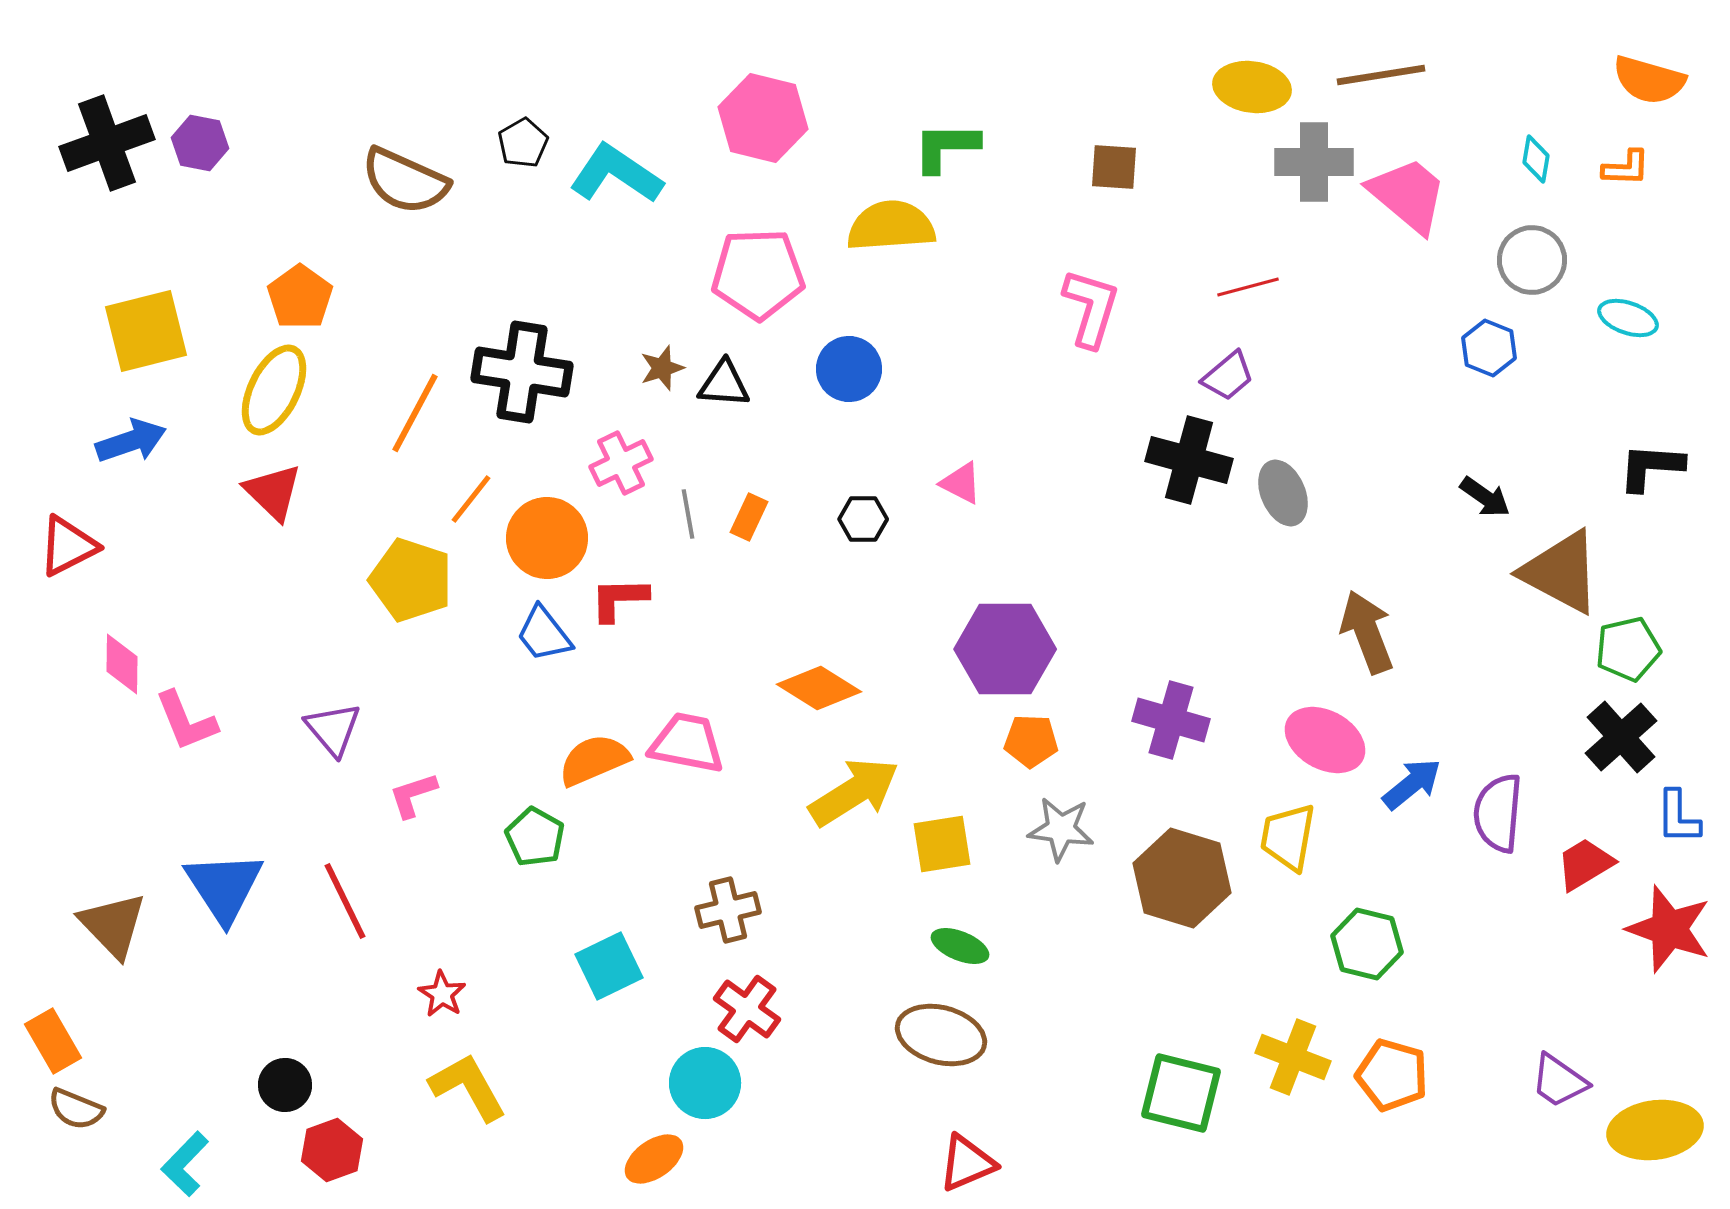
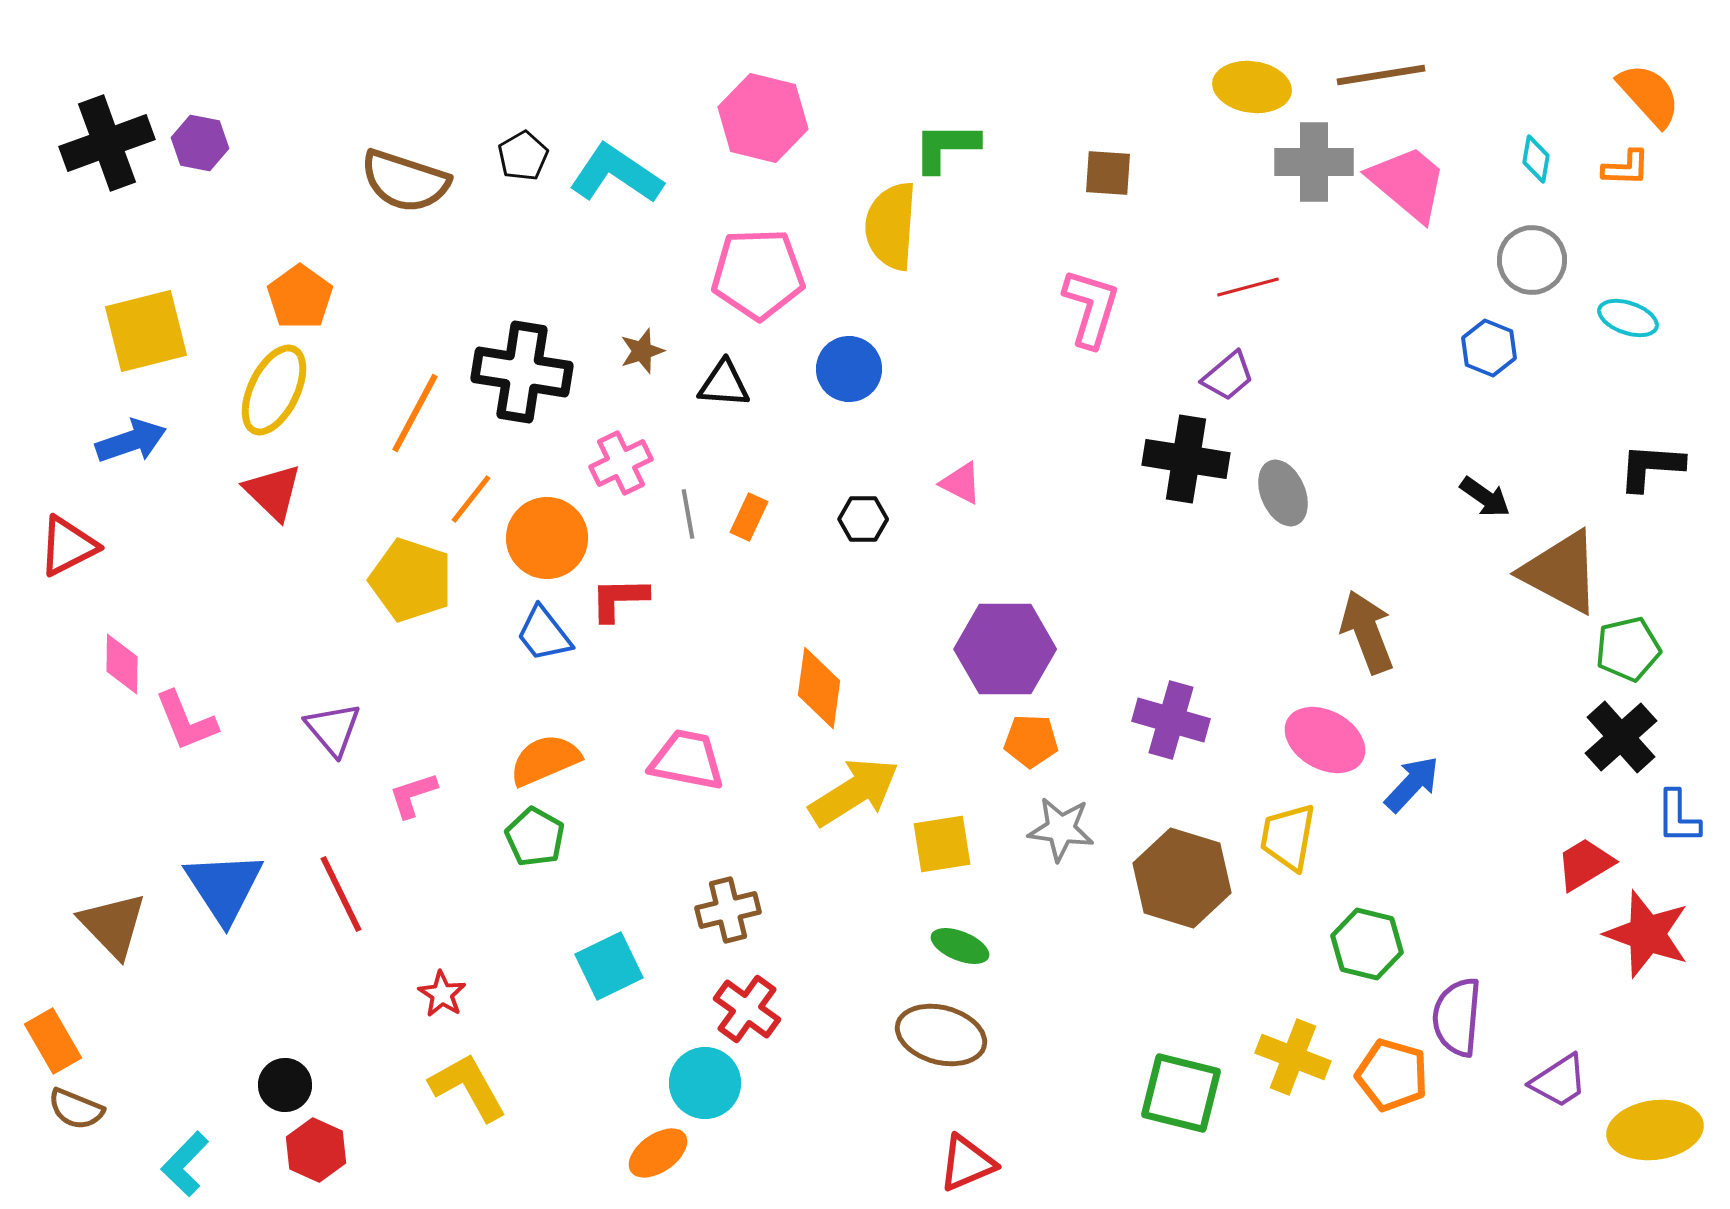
orange semicircle at (1649, 80): moved 15 px down; rotated 148 degrees counterclockwise
black pentagon at (523, 143): moved 13 px down
brown square at (1114, 167): moved 6 px left, 6 px down
brown semicircle at (405, 181): rotated 6 degrees counterclockwise
pink trapezoid at (1408, 195): moved 12 px up
yellow semicircle at (891, 226): rotated 82 degrees counterclockwise
brown star at (662, 368): moved 20 px left, 17 px up
black cross at (1189, 460): moved 3 px left, 1 px up; rotated 6 degrees counterclockwise
orange diamond at (819, 688): rotated 66 degrees clockwise
pink trapezoid at (687, 743): moved 17 px down
orange semicircle at (594, 760): moved 49 px left
blue arrow at (1412, 784): rotated 8 degrees counterclockwise
purple semicircle at (1498, 813): moved 41 px left, 204 px down
red line at (345, 901): moved 4 px left, 7 px up
red star at (1669, 929): moved 22 px left, 5 px down
purple trapezoid at (1559, 1081): rotated 68 degrees counterclockwise
red hexagon at (332, 1150): moved 16 px left; rotated 16 degrees counterclockwise
orange ellipse at (654, 1159): moved 4 px right, 6 px up
